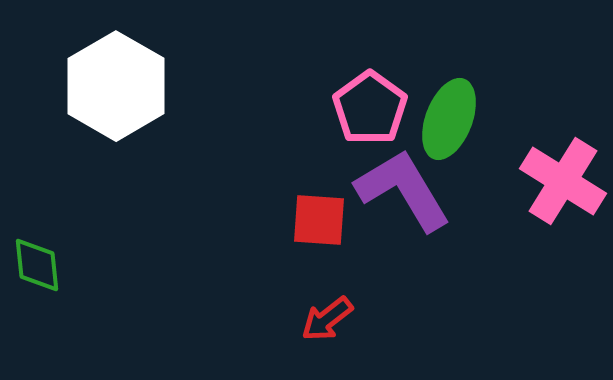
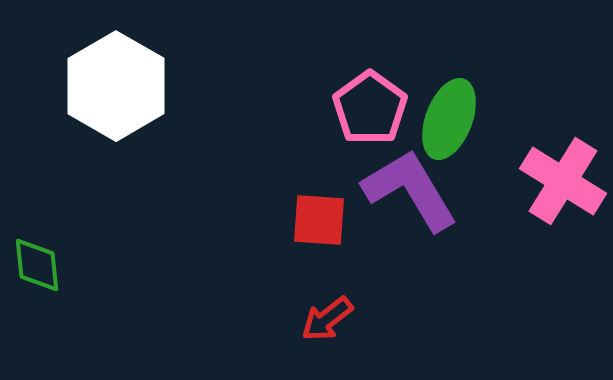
purple L-shape: moved 7 px right
